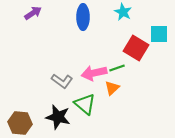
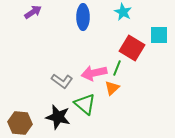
purple arrow: moved 1 px up
cyan square: moved 1 px down
red square: moved 4 px left
green line: rotated 49 degrees counterclockwise
